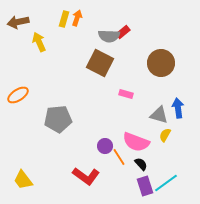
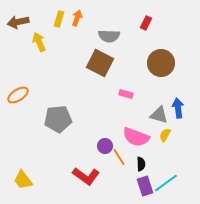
yellow rectangle: moved 5 px left
red rectangle: moved 23 px right, 9 px up; rotated 24 degrees counterclockwise
pink semicircle: moved 5 px up
black semicircle: rotated 40 degrees clockwise
